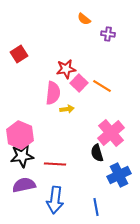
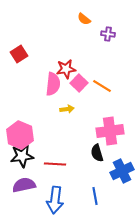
pink semicircle: moved 9 px up
pink cross: moved 1 px left, 2 px up; rotated 32 degrees clockwise
blue cross: moved 3 px right, 4 px up
blue line: moved 1 px left, 11 px up
